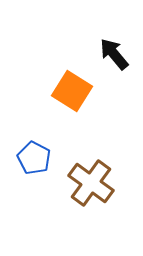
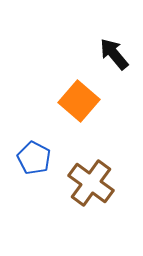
orange square: moved 7 px right, 10 px down; rotated 9 degrees clockwise
